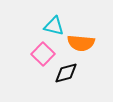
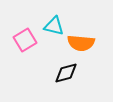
pink square: moved 18 px left, 14 px up; rotated 15 degrees clockwise
